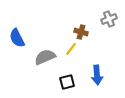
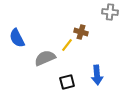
gray cross: moved 1 px right, 7 px up; rotated 28 degrees clockwise
yellow line: moved 4 px left, 4 px up
gray semicircle: moved 1 px down
